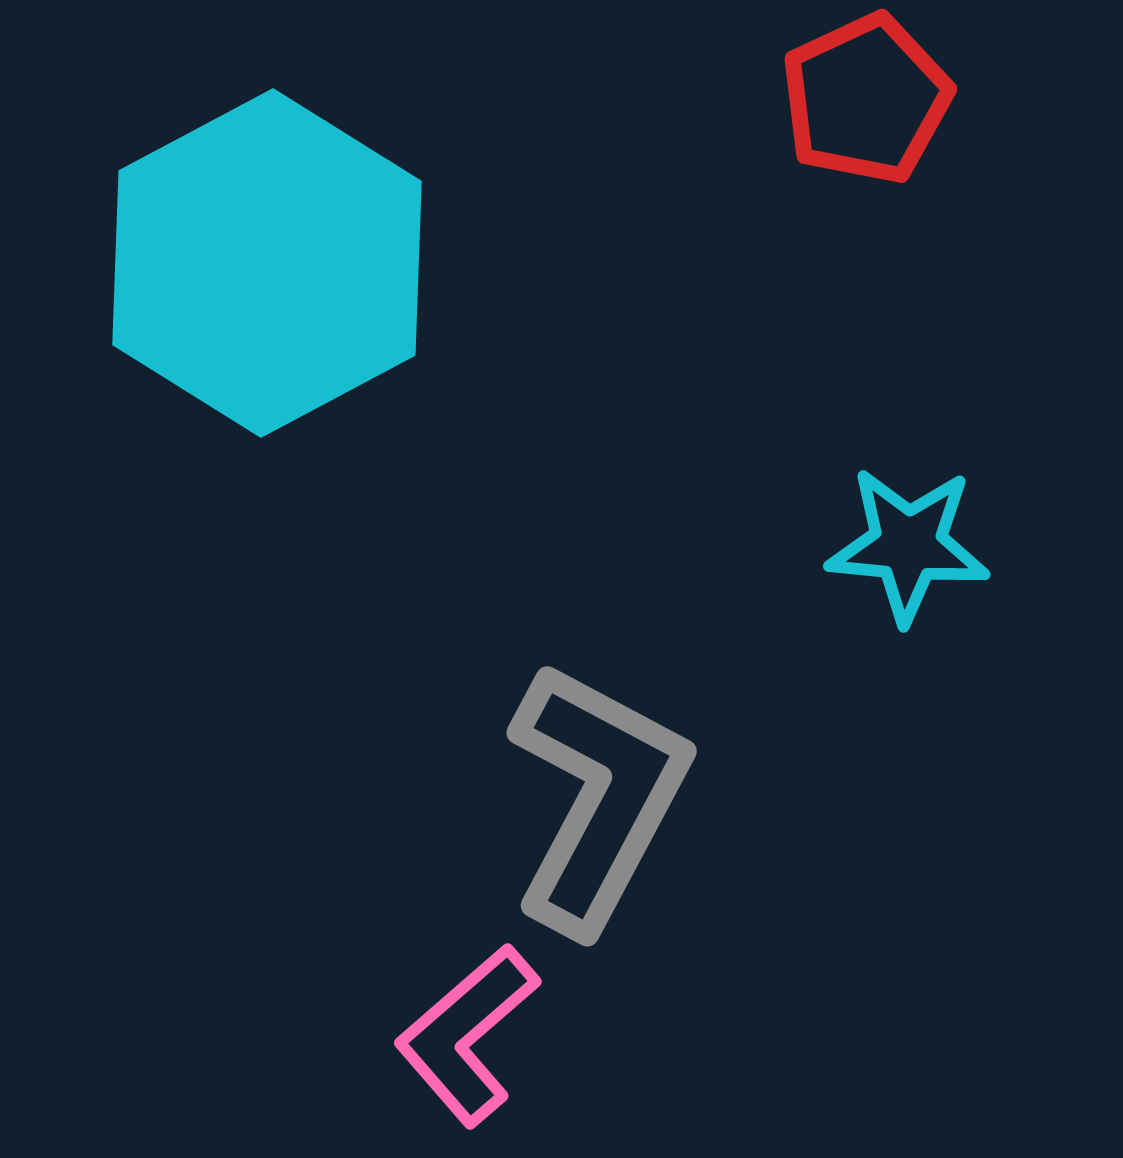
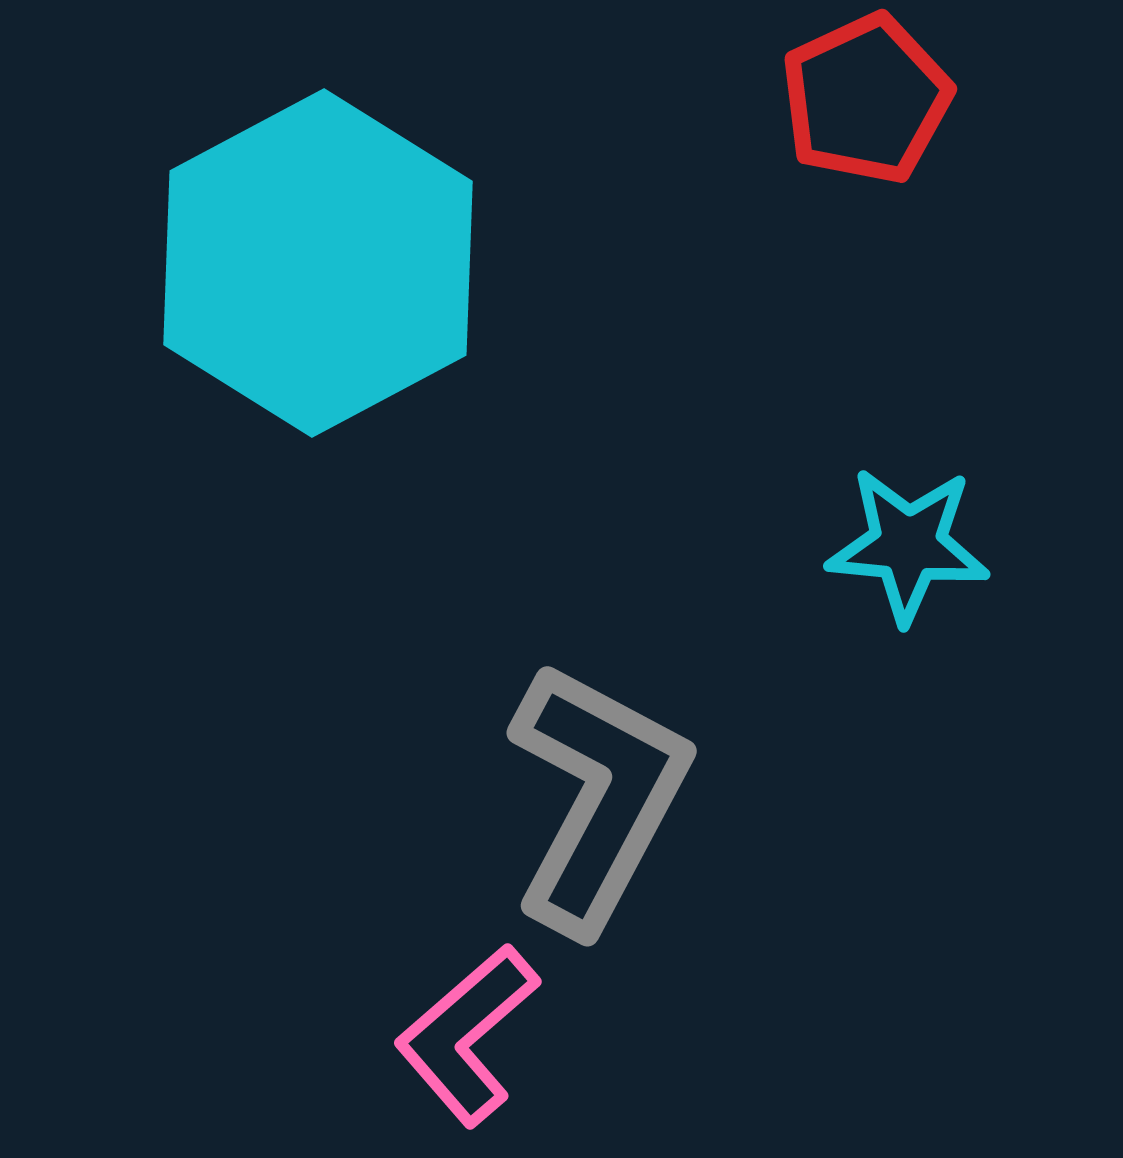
cyan hexagon: moved 51 px right
